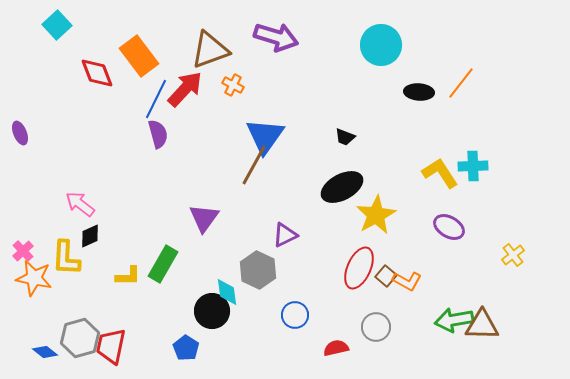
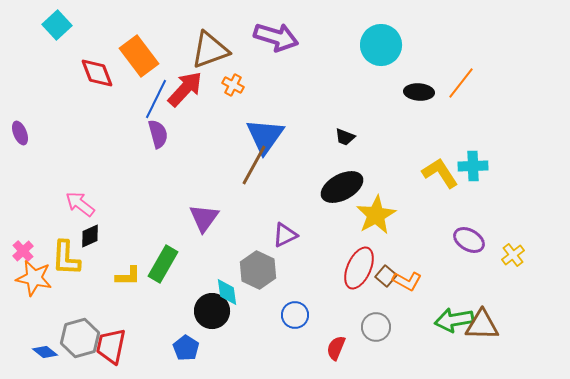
purple ellipse at (449, 227): moved 20 px right, 13 px down
red semicircle at (336, 348): rotated 55 degrees counterclockwise
